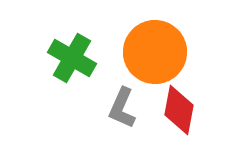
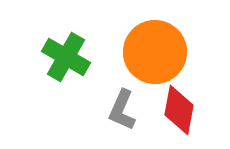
green cross: moved 6 px left, 1 px up
gray L-shape: moved 2 px down
